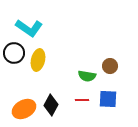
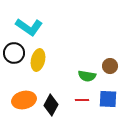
cyan L-shape: moved 1 px up
orange ellipse: moved 9 px up; rotated 15 degrees clockwise
